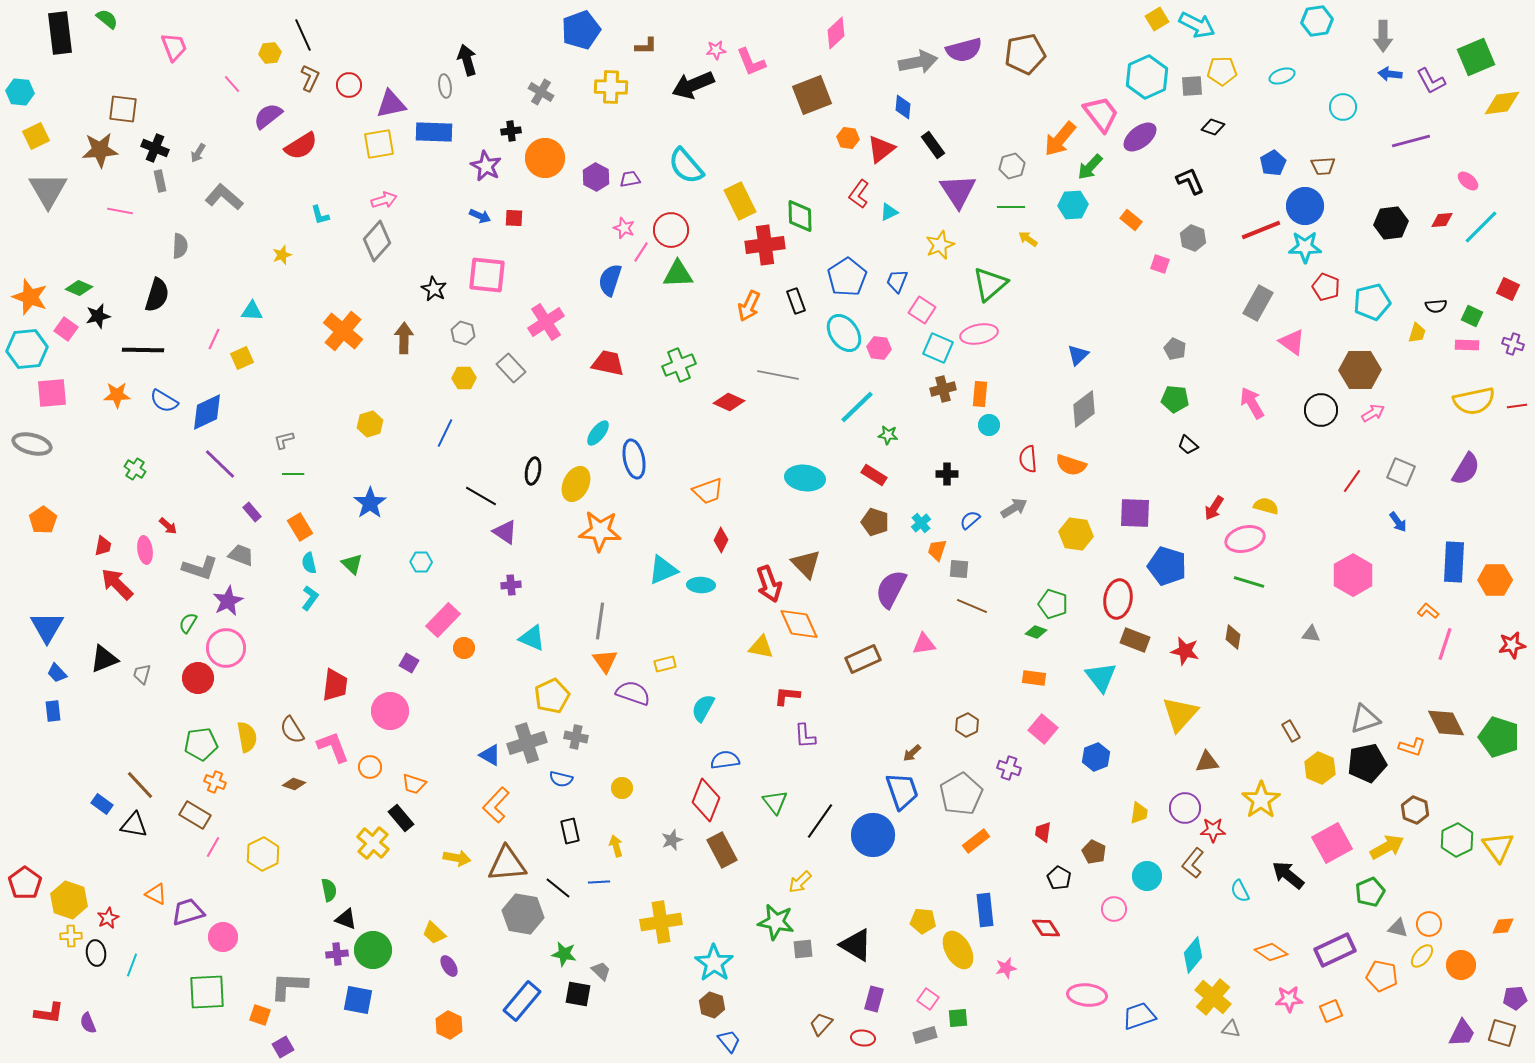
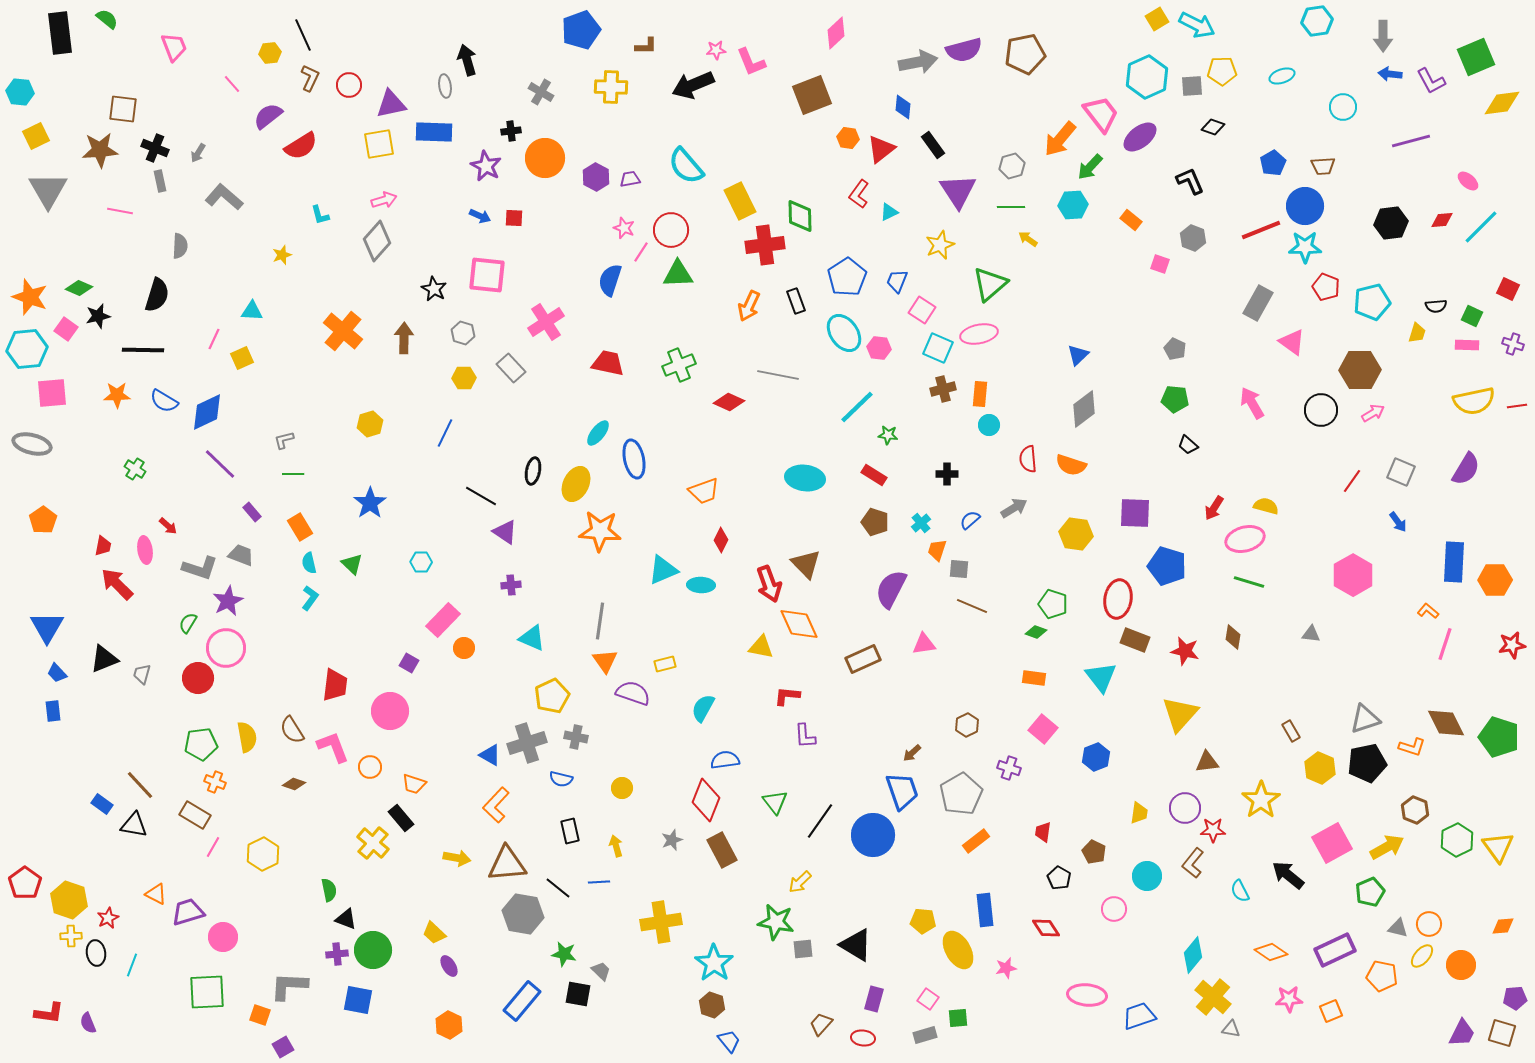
orange trapezoid at (708, 491): moved 4 px left
